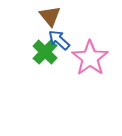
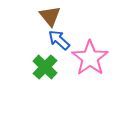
green cross: moved 15 px down
